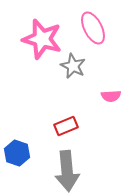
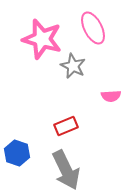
gray arrow: moved 1 px left, 1 px up; rotated 21 degrees counterclockwise
